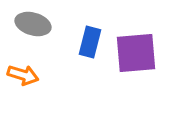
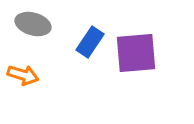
blue rectangle: rotated 20 degrees clockwise
